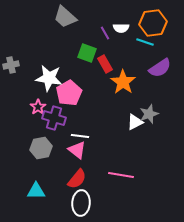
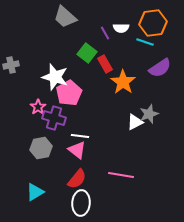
green square: rotated 18 degrees clockwise
white star: moved 6 px right, 1 px up; rotated 8 degrees clockwise
cyan triangle: moved 1 px left, 1 px down; rotated 30 degrees counterclockwise
